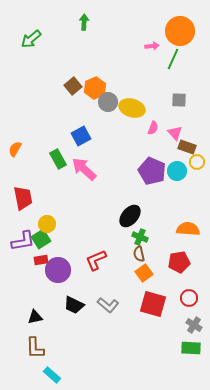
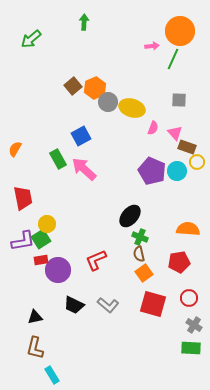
brown L-shape at (35, 348): rotated 15 degrees clockwise
cyan rectangle at (52, 375): rotated 18 degrees clockwise
